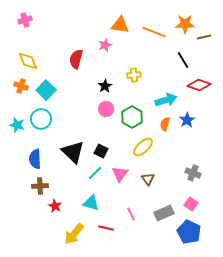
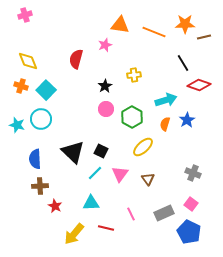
pink cross: moved 5 px up
black line: moved 3 px down
cyan triangle: rotated 18 degrees counterclockwise
